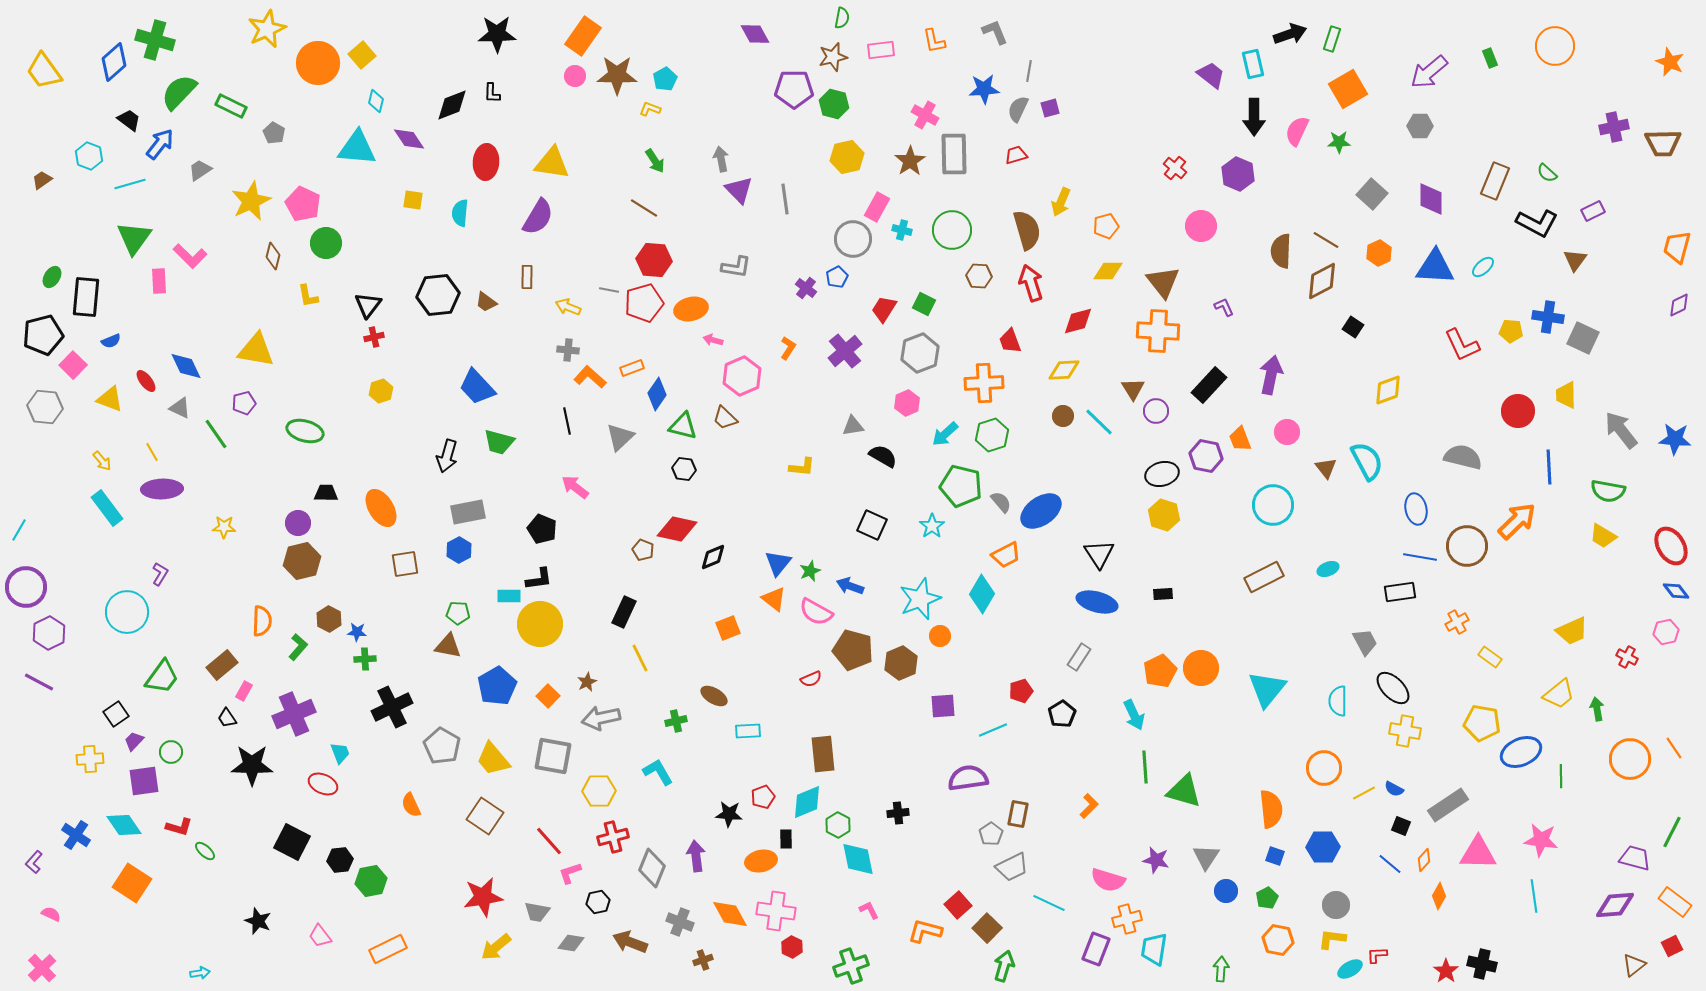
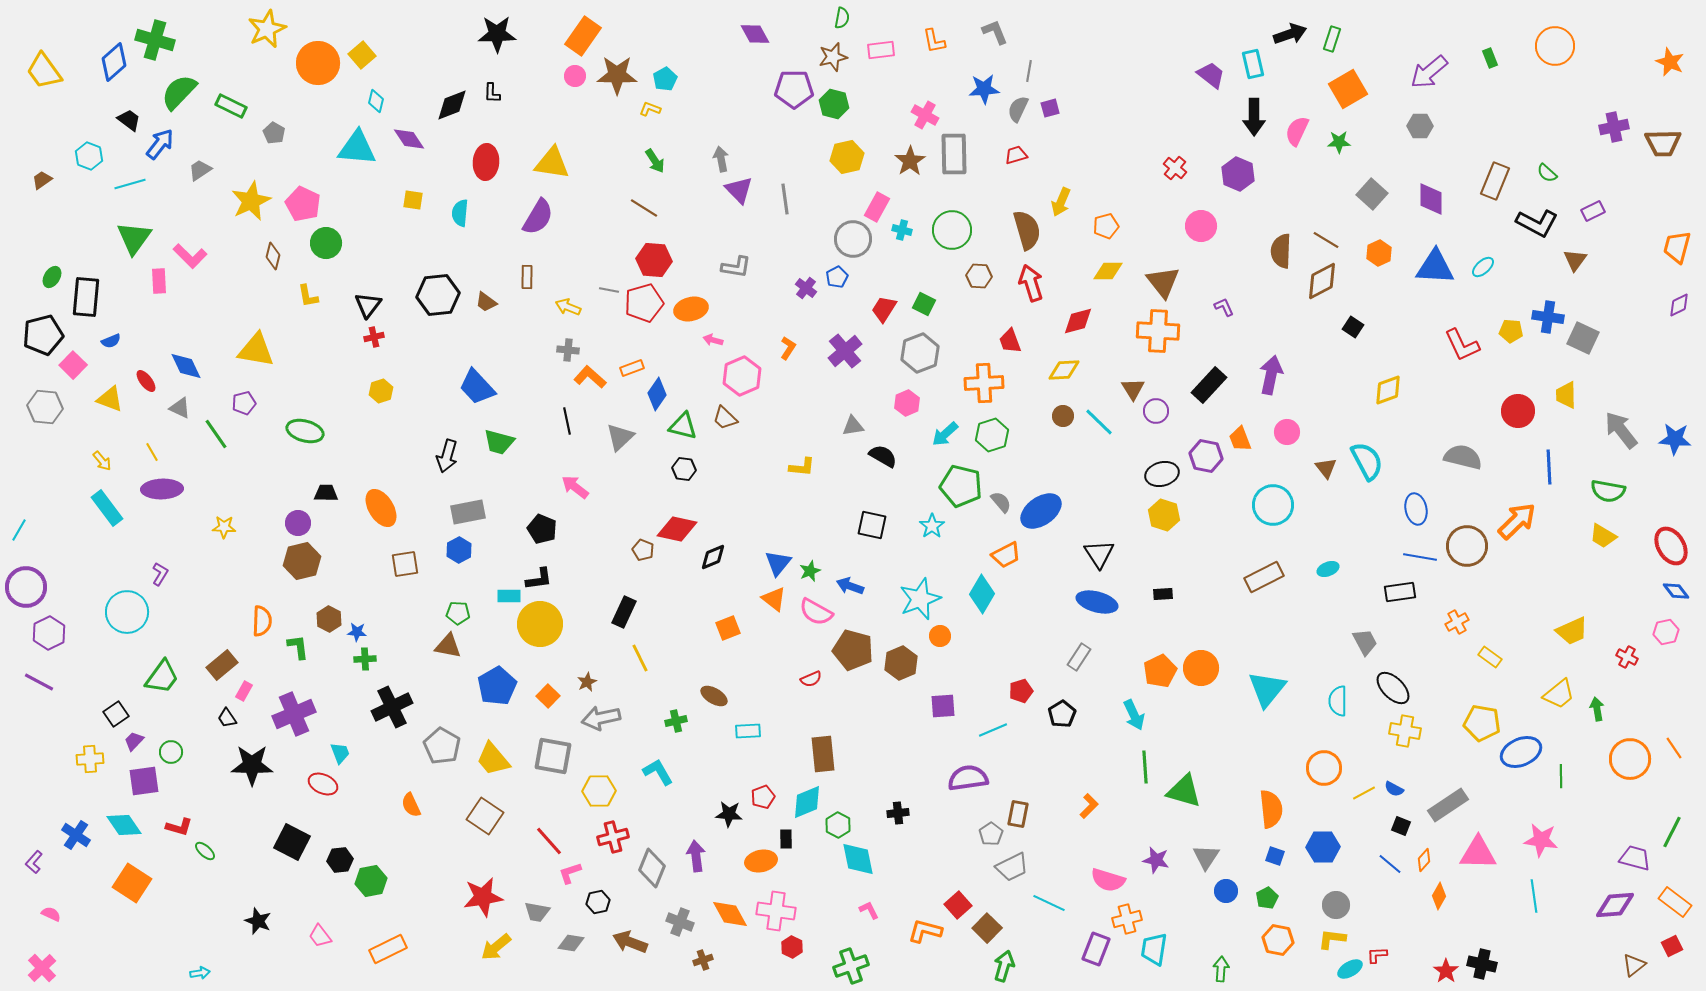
black square at (872, 525): rotated 12 degrees counterclockwise
green L-shape at (298, 647): rotated 48 degrees counterclockwise
